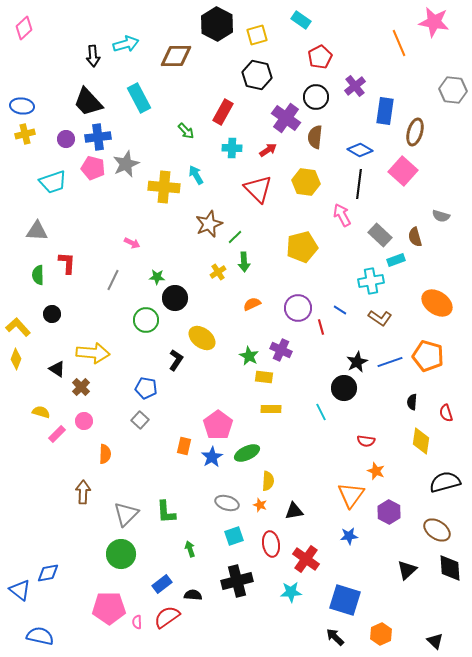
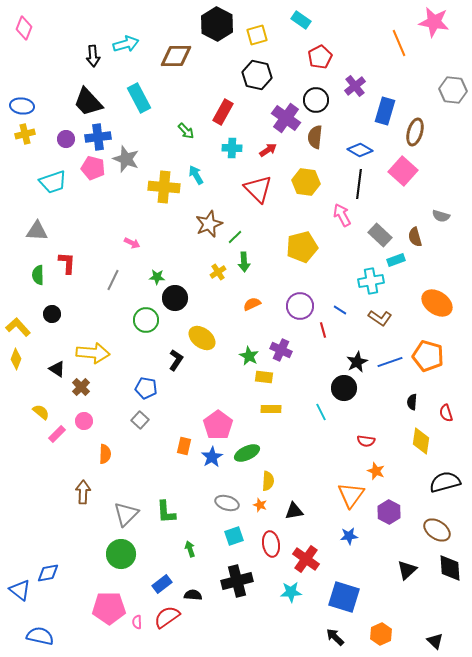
pink diamond at (24, 28): rotated 25 degrees counterclockwise
black circle at (316, 97): moved 3 px down
blue rectangle at (385, 111): rotated 8 degrees clockwise
gray star at (126, 164): moved 5 px up; rotated 28 degrees counterclockwise
purple circle at (298, 308): moved 2 px right, 2 px up
red line at (321, 327): moved 2 px right, 3 px down
yellow semicircle at (41, 412): rotated 24 degrees clockwise
blue square at (345, 600): moved 1 px left, 3 px up
